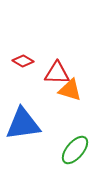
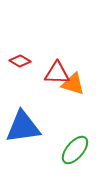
red diamond: moved 3 px left
orange triangle: moved 3 px right, 6 px up
blue triangle: moved 3 px down
